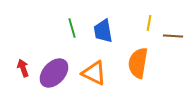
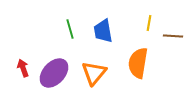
green line: moved 2 px left, 1 px down
orange triangle: rotated 44 degrees clockwise
